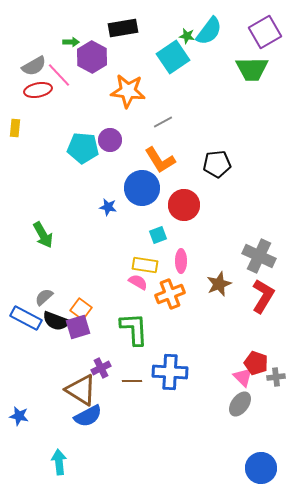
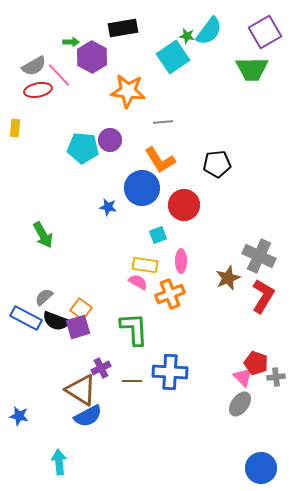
gray line at (163, 122): rotated 24 degrees clockwise
brown star at (219, 284): moved 9 px right, 6 px up
